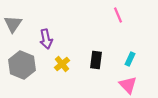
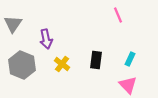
yellow cross: rotated 14 degrees counterclockwise
